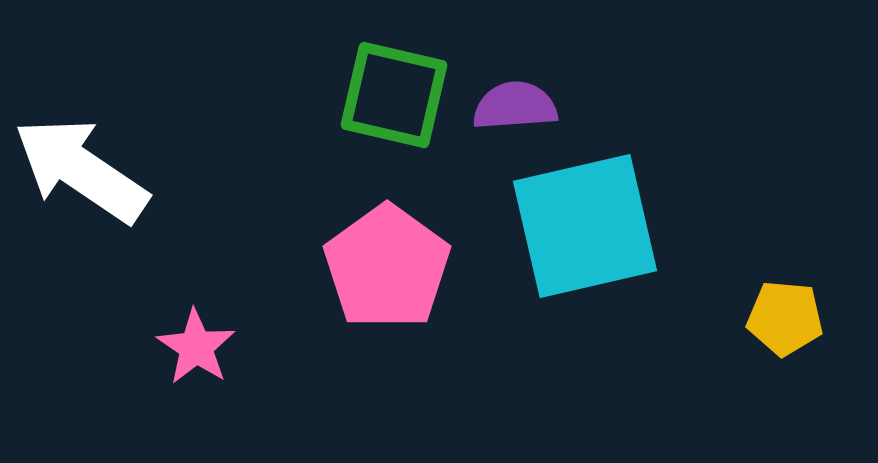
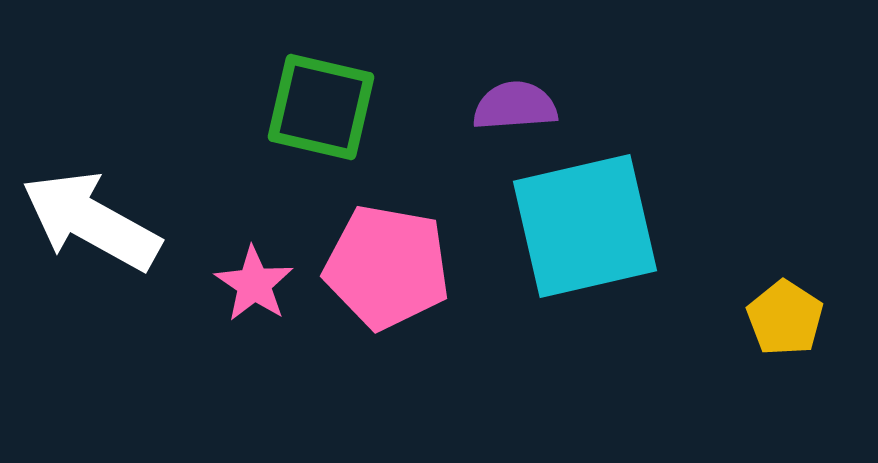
green square: moved 73 px left, 12 px down
white arrow: moved 10 px right, 51 px down; rotated 5 degrees counterclockwise
pink pentagon: rotated 26 degrees counterclockwise
yellow pentagon: rotated 28 degrees clockwise
pink star: moved 58 px right, 63 px up
